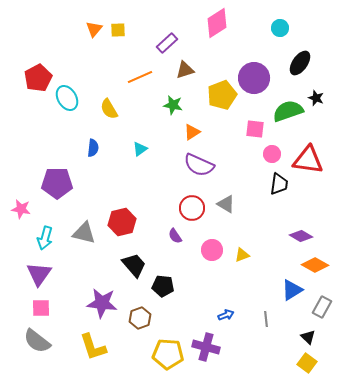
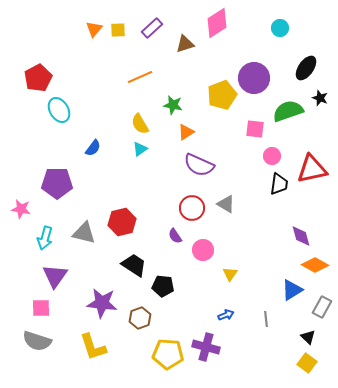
purple rectangle at (167, 43): moved 15 px left, 15 px up
black ellipse at (300, 63): moved 6 px right, 5 px down
brown triangle at (185, 70): moved 26 px up
cyan ellipse at (67, 98): moved 8 px left, 12 px down
black star at (316, 98): moved 4 px right
yellow semicircle at (109, 109): moved 31 px right, 15 px down
orange triangle at (192, 132): moved 6 px left
blue semicircle at (93, 148): rotated 30 degrees clockwise
pink circle at (272, 154): moved 2 px down
red triangle at (308, 160): moved 4 px right, 9 px down; rotated 20 degrees counterclockwise
purple diamond at (301, 236): rotated 45 degrees clockwise
pink circle at (212, 250): moved 9 px left
yellow triangle at (242, 255): moved 12 px left, 19 px down; rotated 35 degrees counterclockwise
black trapezoid at (134, 265): rotated 16 degrees counterclockwise
purple triangle at (39, 274): moved 16 px right, 2 px down
gray semicircle at (37, 341): rotated 20 degrees counterclockwise
